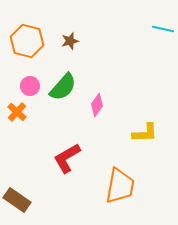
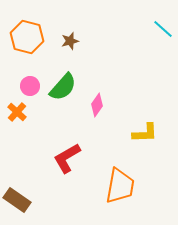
cyan line: rotated 30 degrees clockwise
orange hexagon: moved 4 px up
